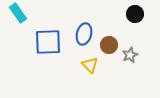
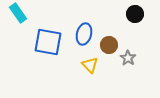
blue square: rotated 12 degrees clockwise
gray star: moved 2 px left, 3 px down; rotated 14 degrees counterclockwise
